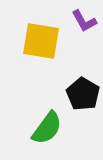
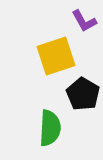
yellow square: moved 15 px right, 15 px down; rotated 27 degrees counterclockwise
green semicircle: moved 3 px right; rotated 33 degrees counterclockwise
